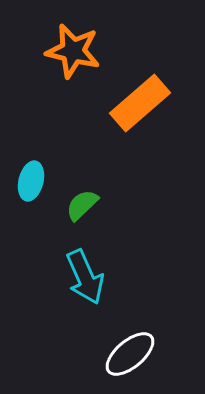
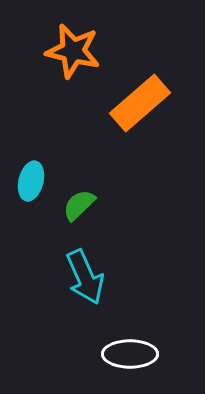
green semicircle: moved 3 px left
white ellipse: rotated 40 degrees clockwise
